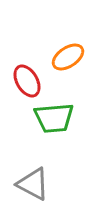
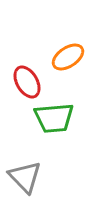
red ellipse: moved 1 px down
gray triangle: moved 8 px left, 7 px up; rotated 18 degrees clockwise
